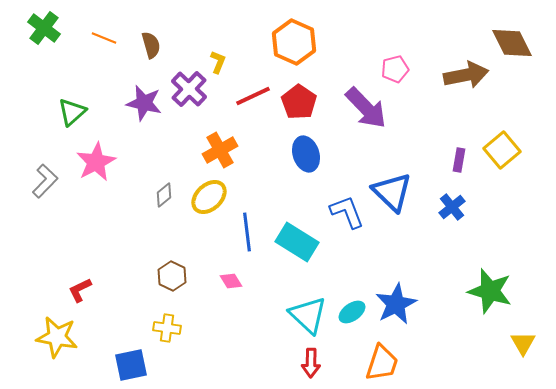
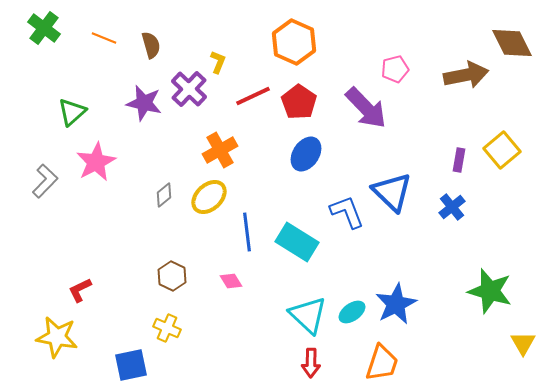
blue ellipse: rotated 52 degrees clockwise
yellow cross: rotated 16 degrees clockwise
